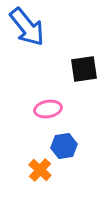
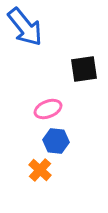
blue arrow: moved 2 px left
pink ellipse: rotated 12 degrees counterclockwise
blue hexagon: moved 8 px left, 5 px up; rotated 15 degrees clockwise
